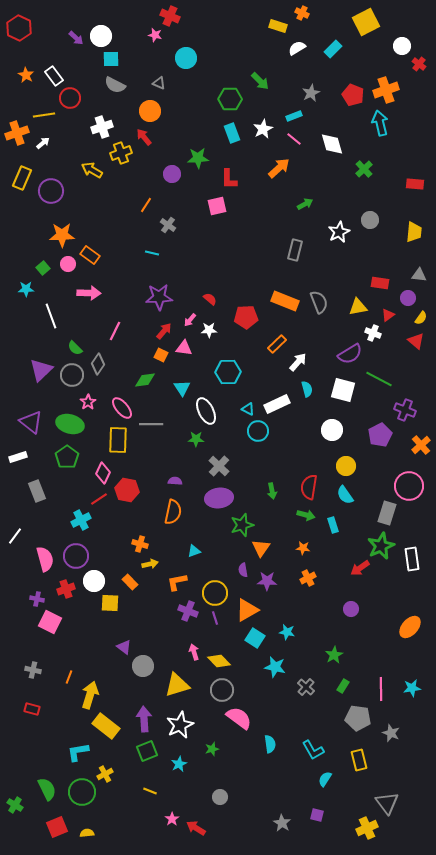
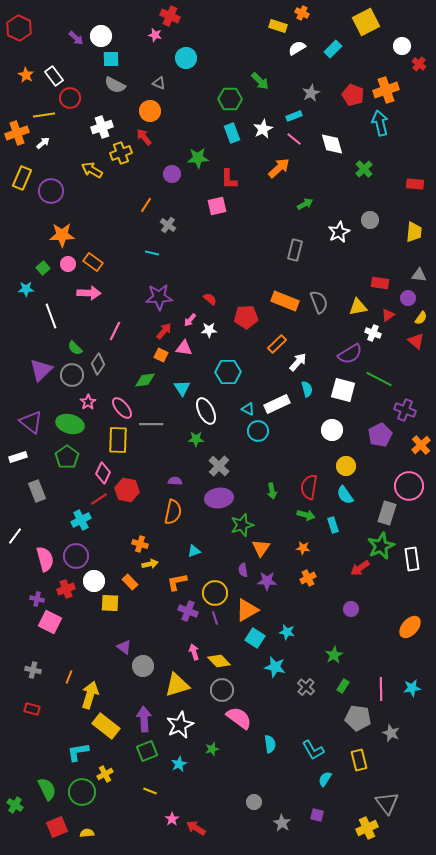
orange rectangle at (90, 255): moved 3 px right, 7 px down
gray circle at (220, 797): moved 34 px right, 5 px down
